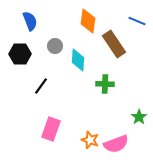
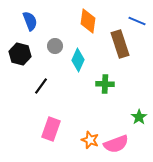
brown rectangle: moved 6 px right; rotated 16 degrees clockwise
black hexagon: rotated 15 degrees clockwise
cyan diamond: rotated 20 degrees clockwise
